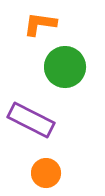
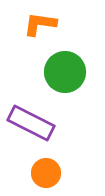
green circle: moved 5 px down
purple rectangle: moved 3 px down
